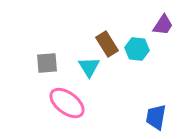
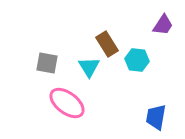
cyan hexagon: moved 11 px down
gray square: rotated 15 degrees clockwise
